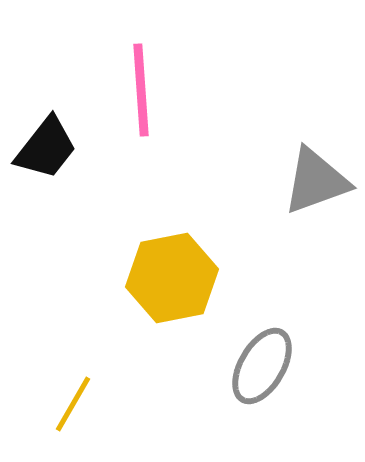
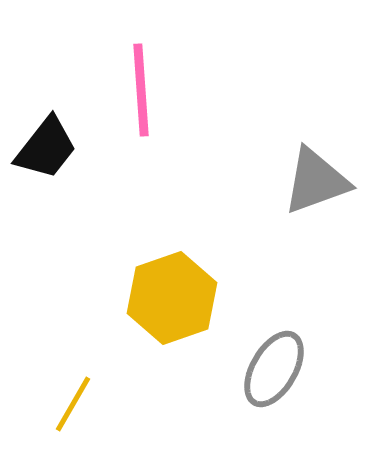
yellow hexagon: moved 20 px down; rotated 8 degrees counterclockwise
gray ellipse: moved 12 px right, 3 px down
